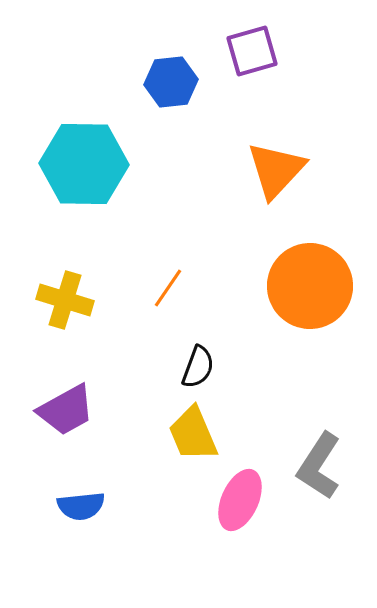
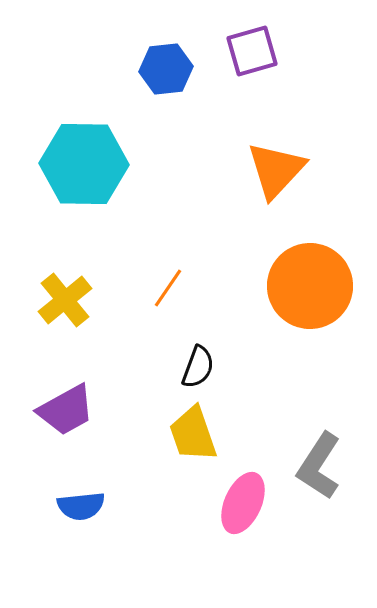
blue hexagon: moved 5 px left, 13 px up
yellow cross: rotated 34 degrees clockwise
yellow trapezoid: rotated 4 degrees clockwise
pink ellipse: moved 3 px right, 3 px down
